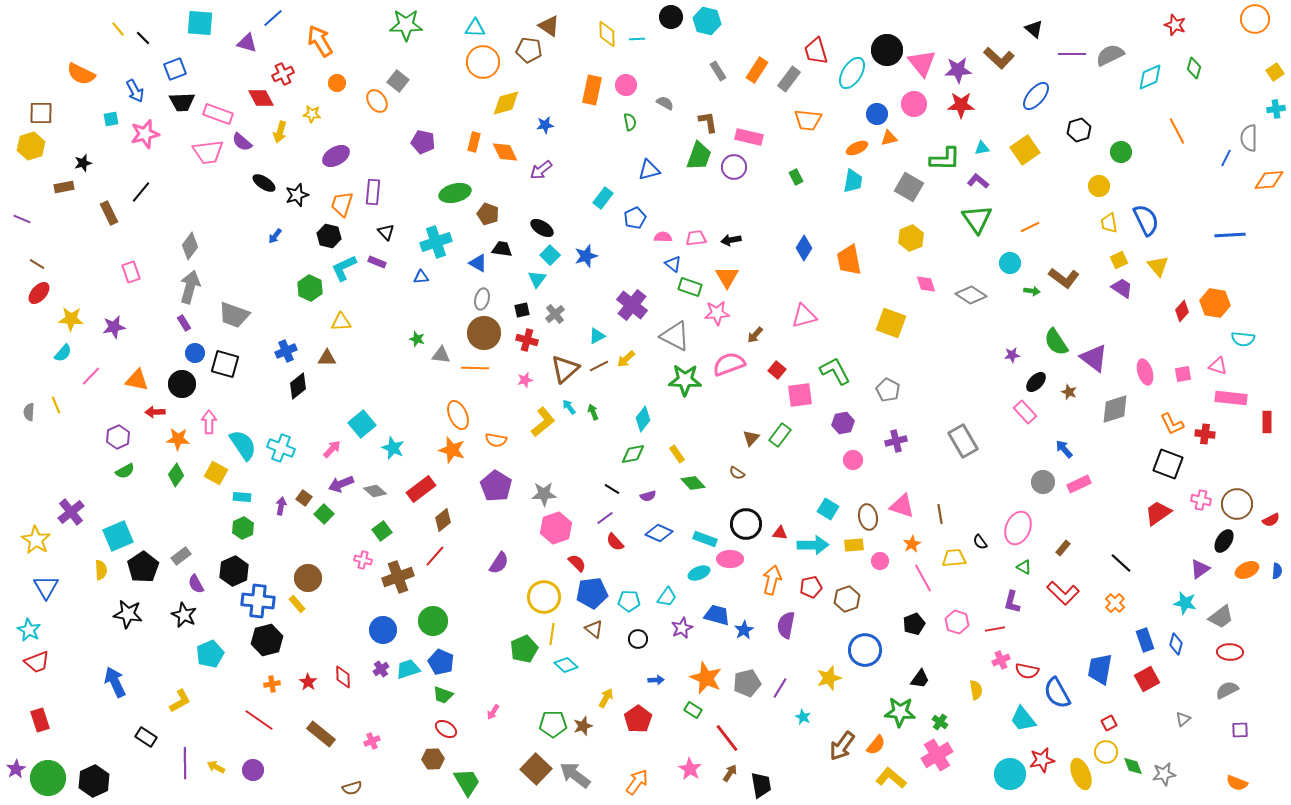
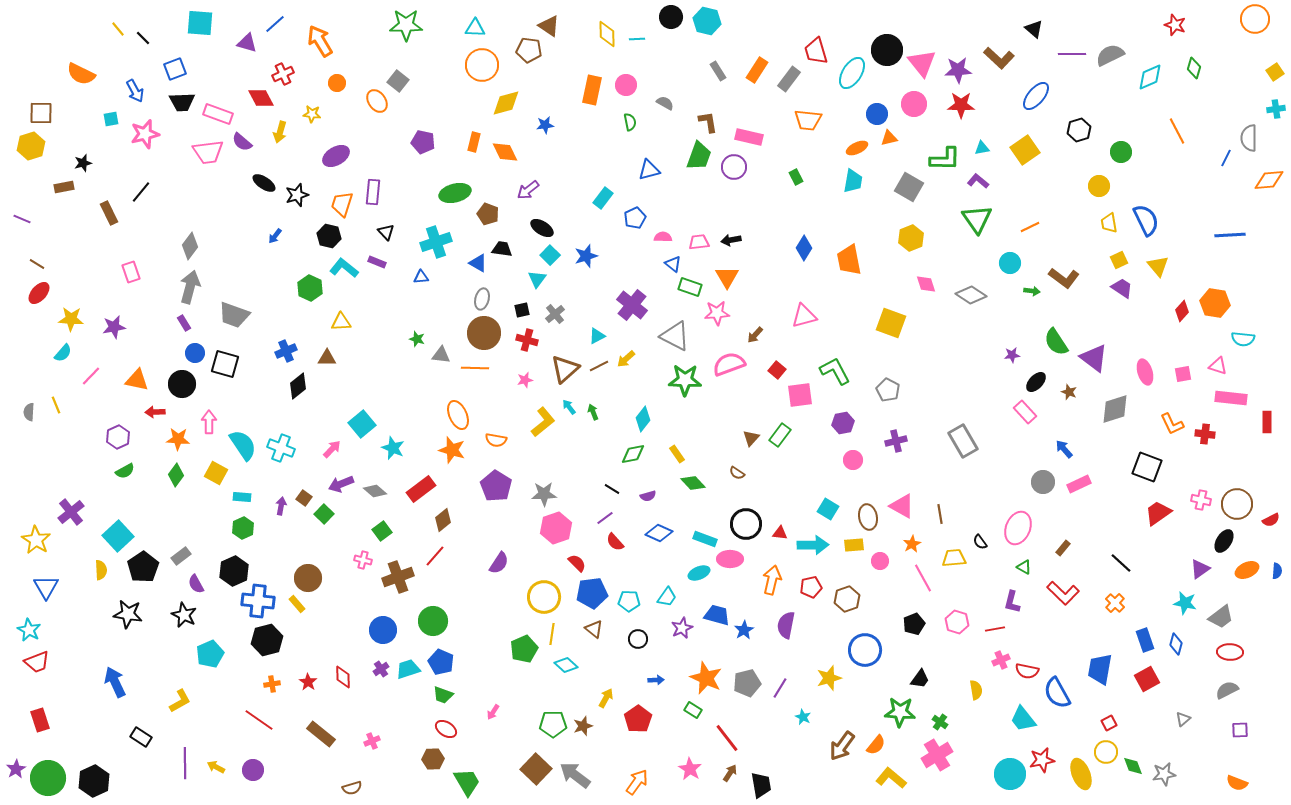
blue line at (273, 18): moved 2 px right, 6 px down
orange circle at (483, 62): moved 1 px left, 3 px down
purple arrow at (541, 170): moved 13 px left, 20 px down
pink trapezoid at (696, 238): moved 3 px right, 4 px down
cyan L-shape at (344, 268): rotated 64 degrees clockwise
black square at (1168, 464): moved 21 px left, 3 px down
pink triangle at (902, 506): rotated 12 degrees clockwise
cyan square at (118, 536): rotated 20 degrees counterclockwise
black rectangle at (146, 737): moved 5 px left
